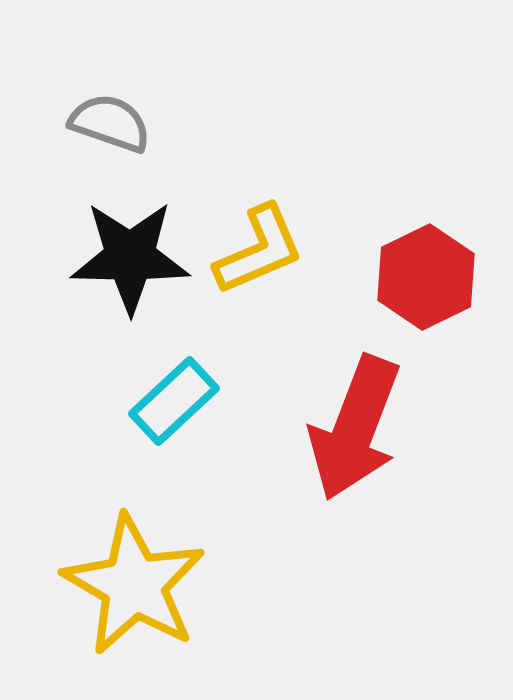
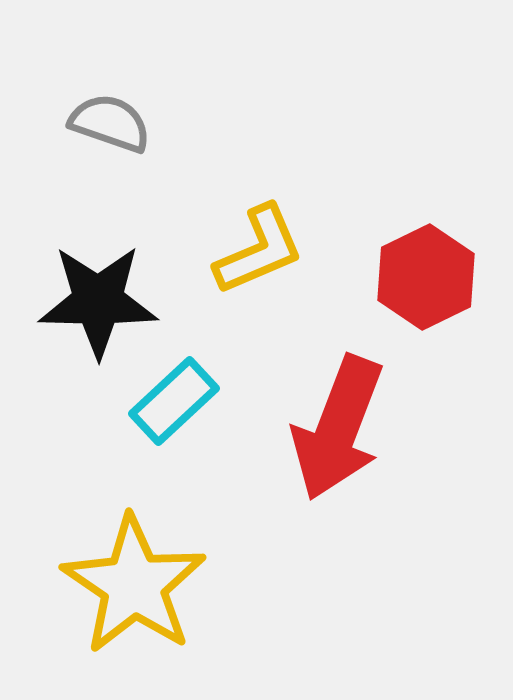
black star: moved 32 px left, 44 px down
red arrow: moved 17 px left
yellow star: rotated 4 degrees clockwise
